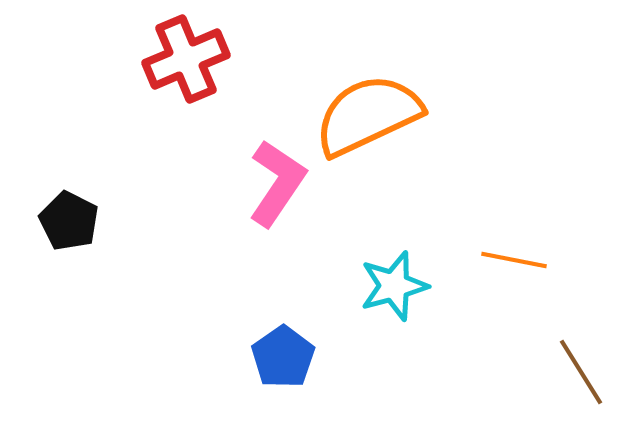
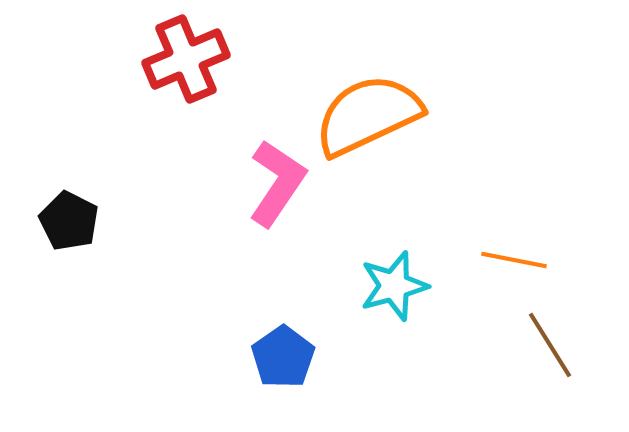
brown line: moved 31 px left, 27 px up
